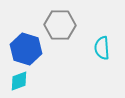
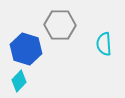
cyan semicircle: moved 2 px right, 4 px up
cyan diamond: rotated 25 degrees counterclockwise
